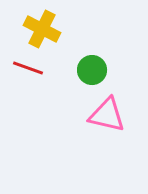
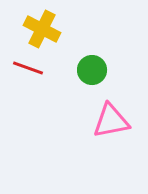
pink triangle: moved 4 px right, 6 px down; rotated 24 degrees counterclockwise
